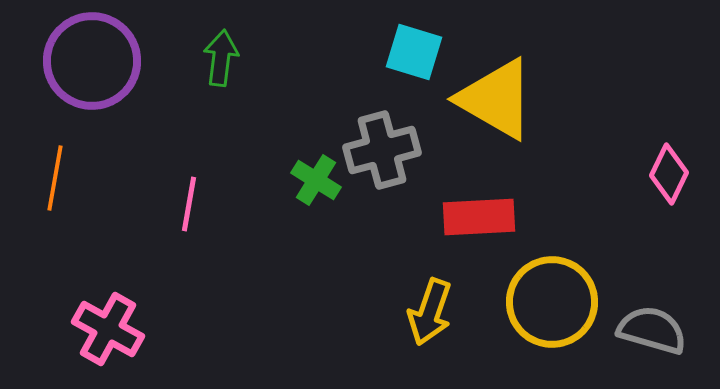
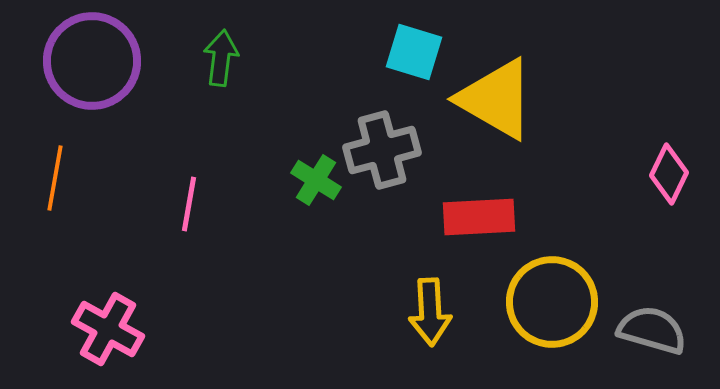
yellow arrow: rotated 22 degrees counterclockwise
